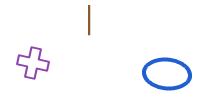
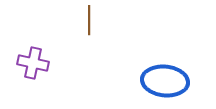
blue ellipse: moved 2 px left, 7 px down
